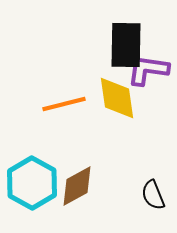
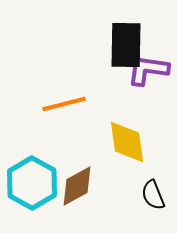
yellow diamond: moved 10 px right, 44 px down
